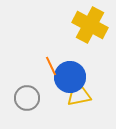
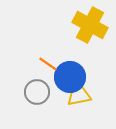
orange line: moved 3 px left, 2 px up; rotated 30 degrees counterclockwise
gray circle: moved 10 px right, 6 px up
